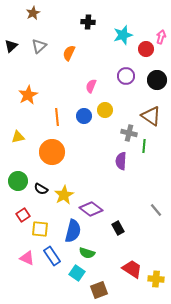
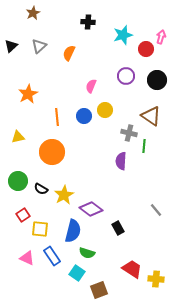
orange star: moved 1 px up
